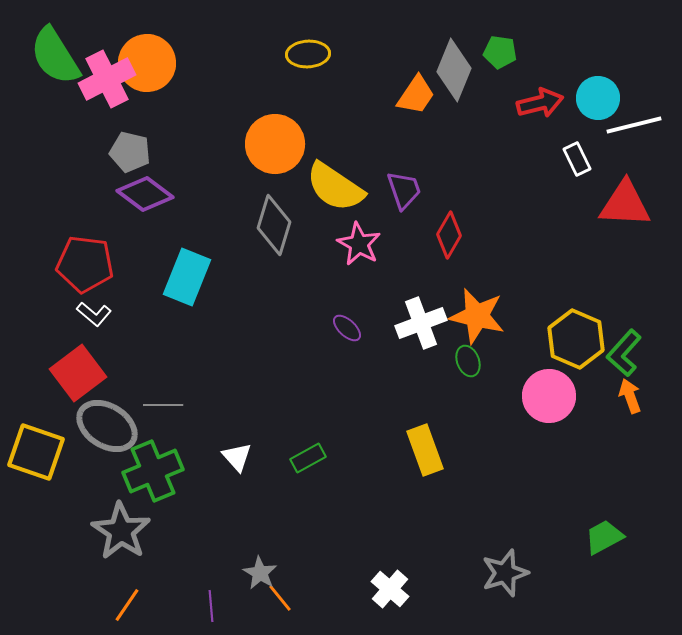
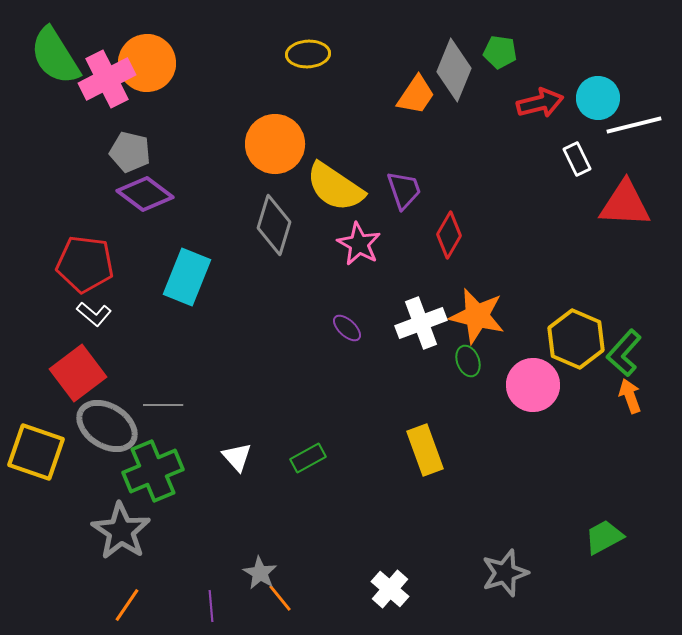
pink circle at (549, 396): moved 16 px left, 11 px up
